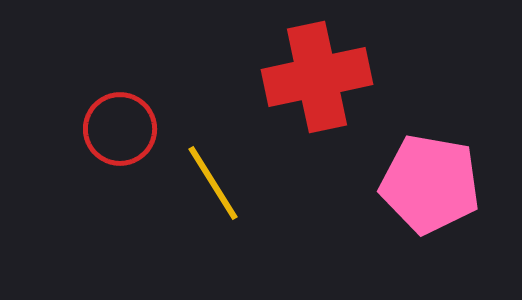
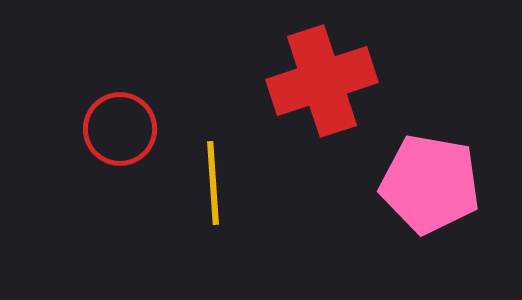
red cross: moved 5 px right, 4 px down; rotated 6 degrees counterclockwise
yellow line: rotated 28 degrees clockwise
